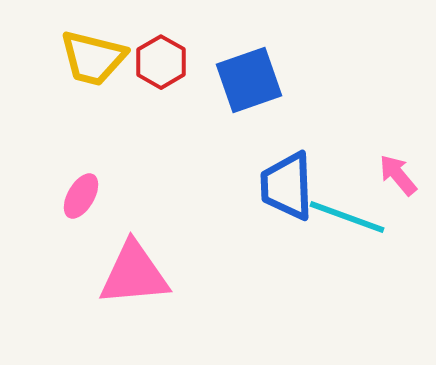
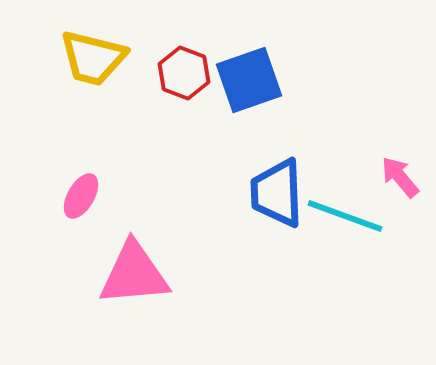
red hexagon: moved 23 px right, 11 px down; rotated 9 degrees counterclockwise
pink arrow: moved 2 px right, 2 px down
blue trapezoid: moved 10 px left, 7 px down
cyan line: moved 2 px left, 1 px up
